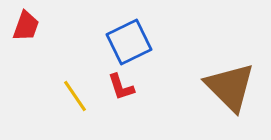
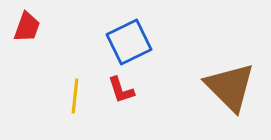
red trapezoid: moved 1 px right, 1 px down
red L-shape: moved 3 px down
yellow line: rotated 40 degrees clockwise
